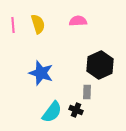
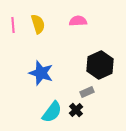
gray rectangle: rotated 64 degrees clockwise
black cross: rotated 24 degrees clockwise
